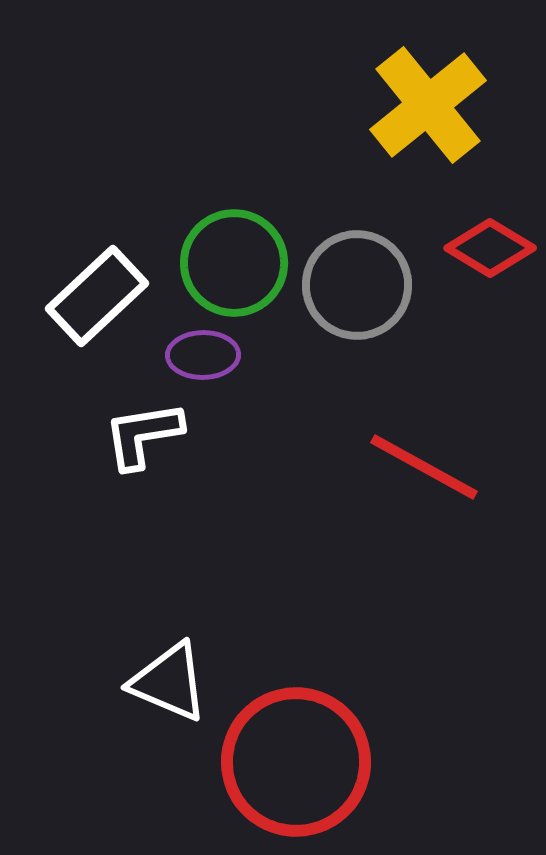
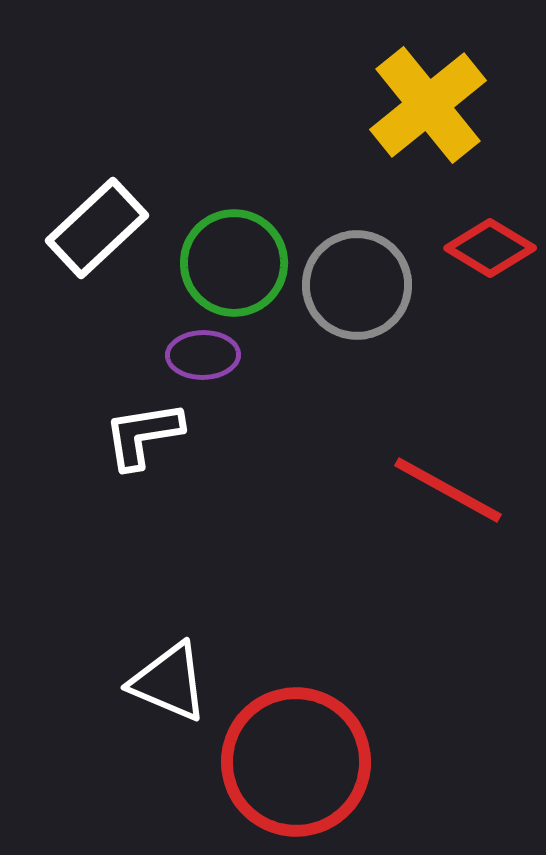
white rectangle: moved 68 px up
red line: moved 24 px right, 23 px down
